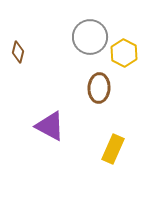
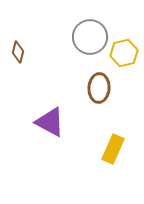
yellow hexagon: rotated 20 degrees clockwise
purple triangle: moved 4 px up
